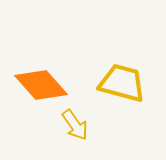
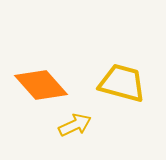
yellow arrow: rotated 80 degrees counterclockwise
